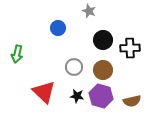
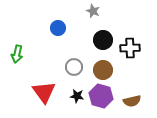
gray star: moved 4 px right
red triangle: rotated 10 degrees clockwise
